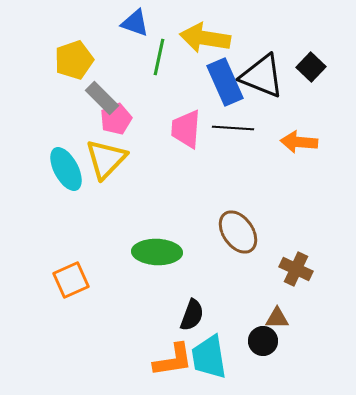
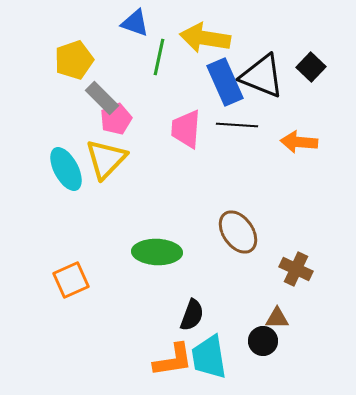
black line: moved 4 px right, 3 px up
